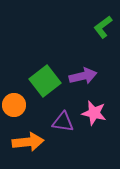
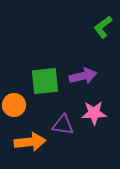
green square: rotated 32 degrees clockwise
pink star: rotated 15 degrees counterclockwise
purple triangle: moved 3 px down
orange arrow: moved 2 px right
